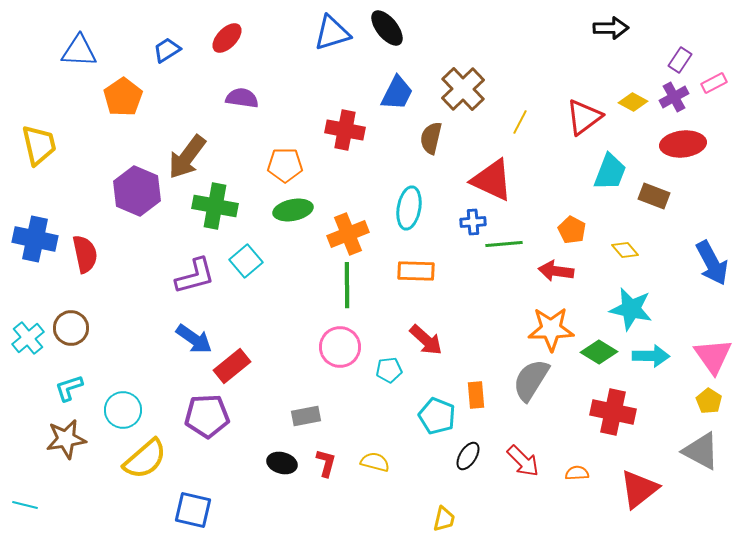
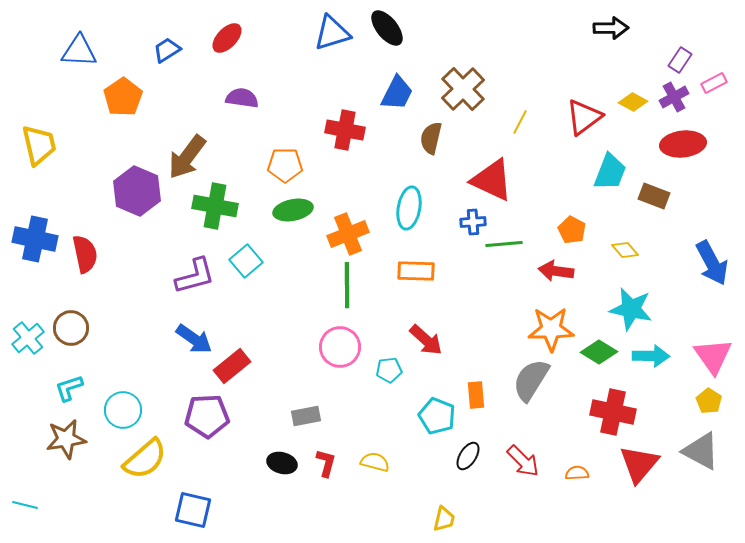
red triangle at (639, 489): moved 25 px up; rotated 12 degrees counterclockwise
